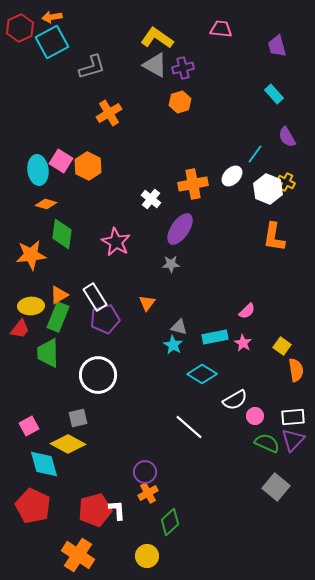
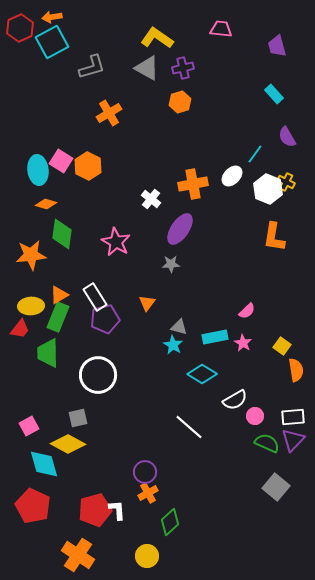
gray triangle at (155, 65): moved 8 px left, 3 px down
